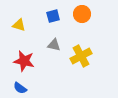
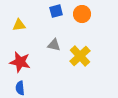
blue square: moved 3 px right, 5 px up
yellow triangle: rotated 24 degrees counterclockwise
yellow cross: moved 1 px left; rotated 15 degrees counterclockwise
red star: moved 4 px left, 1 px down
blue semicircle: rotated 48 degrees clockwise
